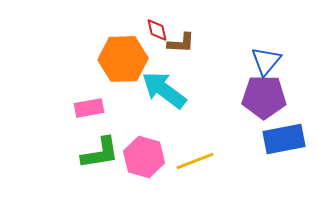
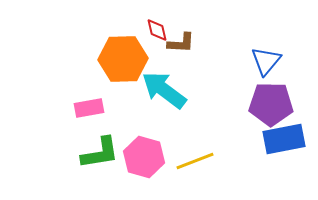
purple pentagon: moved 7 px right, 7 px down
